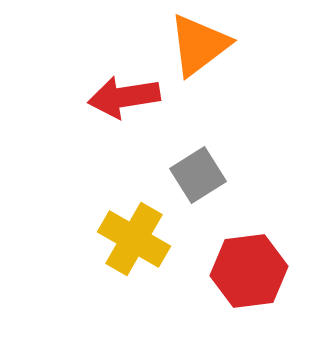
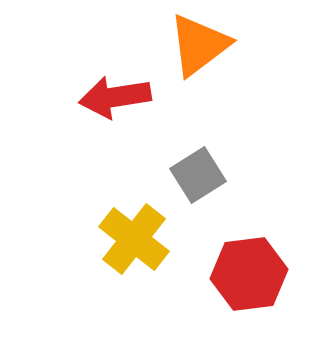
red arrow: moved 9 px left
yellow cross: rotated 8 degrees clockwise
red hexagon: moved 3 px down
